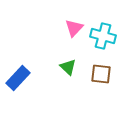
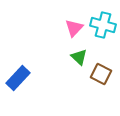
cyan cross: moved 11 px up
green triangle: moved 11 px right, 10 px up
brown square: rotated 20 degrees clockwise
